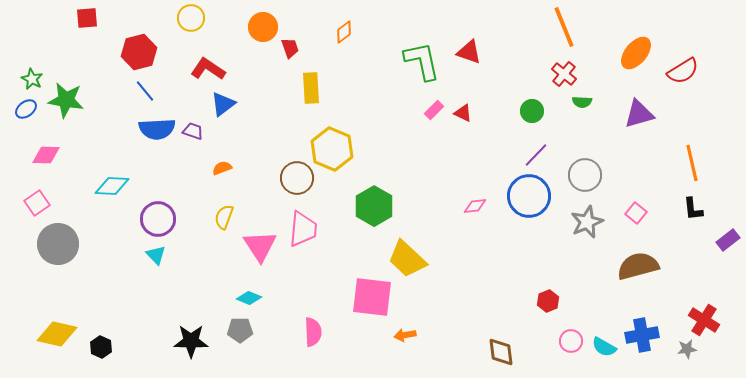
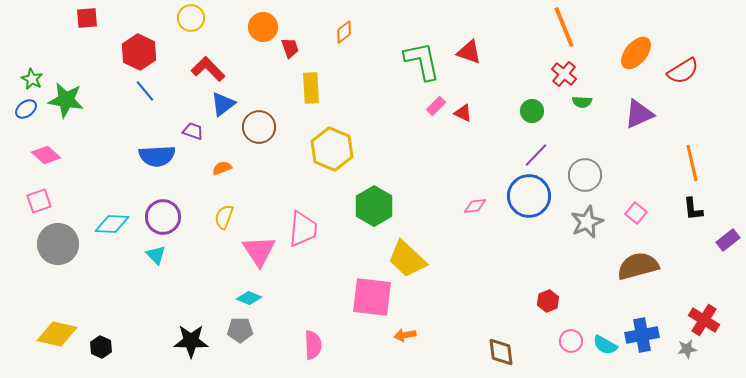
red hexagon at (139, 52): rotated 20 degrees counterclockwise
red L-shape at (208, 69): rotated 12 degrees clockwise
pink rectangle at (434, 110): moved 2 px right, 4 px up
purple triangle at (639, 114): rotated 8 degrees counterclockwise
blue semicircle at (157, 129): moved 27 px down
pink diamond at (46, 155): rotated 40 degrees clockwise
brown circle at (297, 178): moved 38 px left, 51 px up
cyan diamond at (112, 186): moved 38 px down
pink square at (37, 203): moved 2 px right, 2 px up; rotated 15 degrees clockwise
purple circle at (158, 219): moved 5 px right, 2 px up
pink triangle at (260, 246): moved 1 px left, 5 px down
pink semicircle at (313, 332): moved 13 px down
cyan semicircle at (604, 347): moved 1 px right, 2 px up
